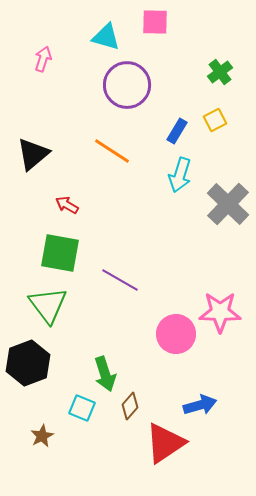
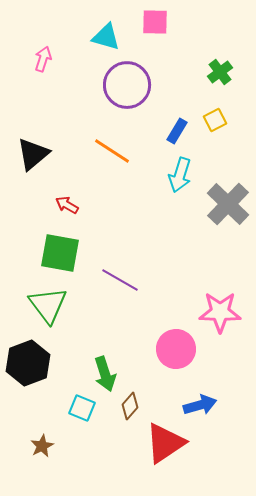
pink circle: moved 15 px down
brown star: moved 10 px down
